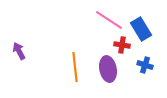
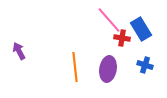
pink line: rotated 16 degrees clockwise
red cross: moved 7 px up
purple ellipse: rotated 20 degrees clockwise
